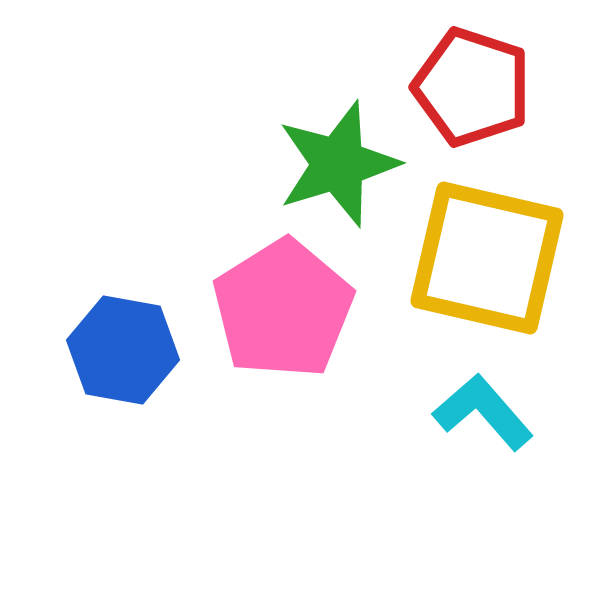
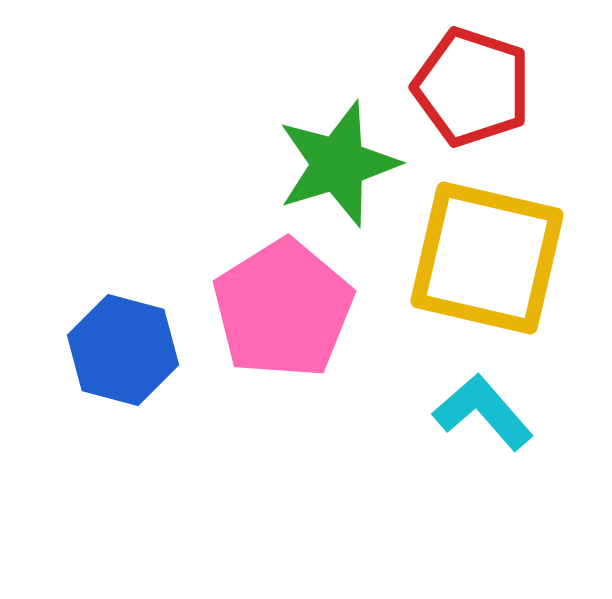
blue hexagon: rotated 5 degrees clockwise
